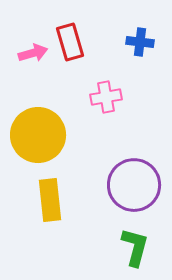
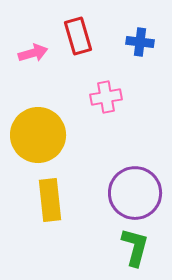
red rectangle: moved 8 px right, 6 px up
purple circle: moved 1 px right, 8 px down
